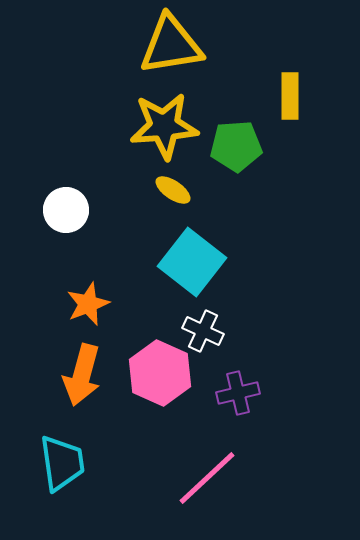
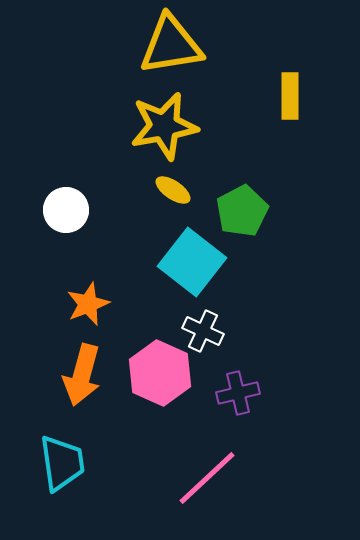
yellow star: rotated 6 degrees counterclockwise
green pentagon: moved 6 px right, 65 px down; rotated 24 degrees counterclockwise
